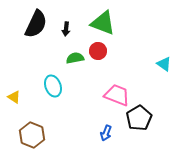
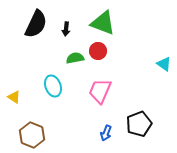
pink trapezoid: moved 17 px left, 4 px up; rotated 88 degrees counterclockwise
black pentagon: moved 6 px down; rotated 10 degrees clockwise
